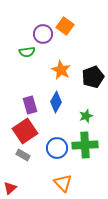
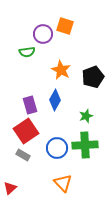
orange square: rotated 18 degrees counterclockwise
blue diamond: moved 1 px left, 2 px up
red square: moved 1 px right
